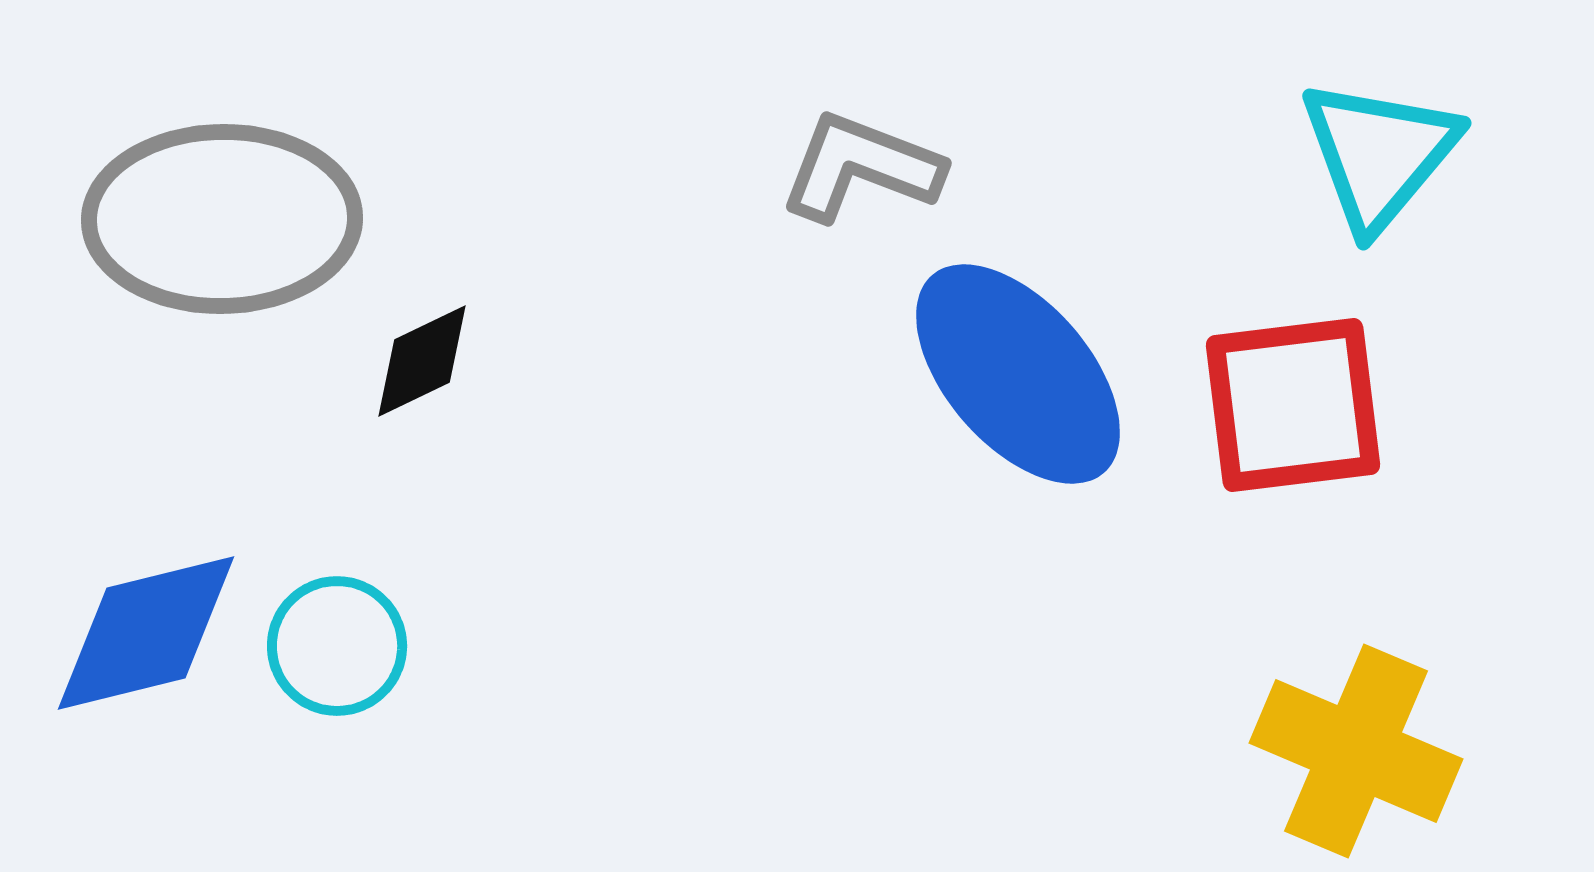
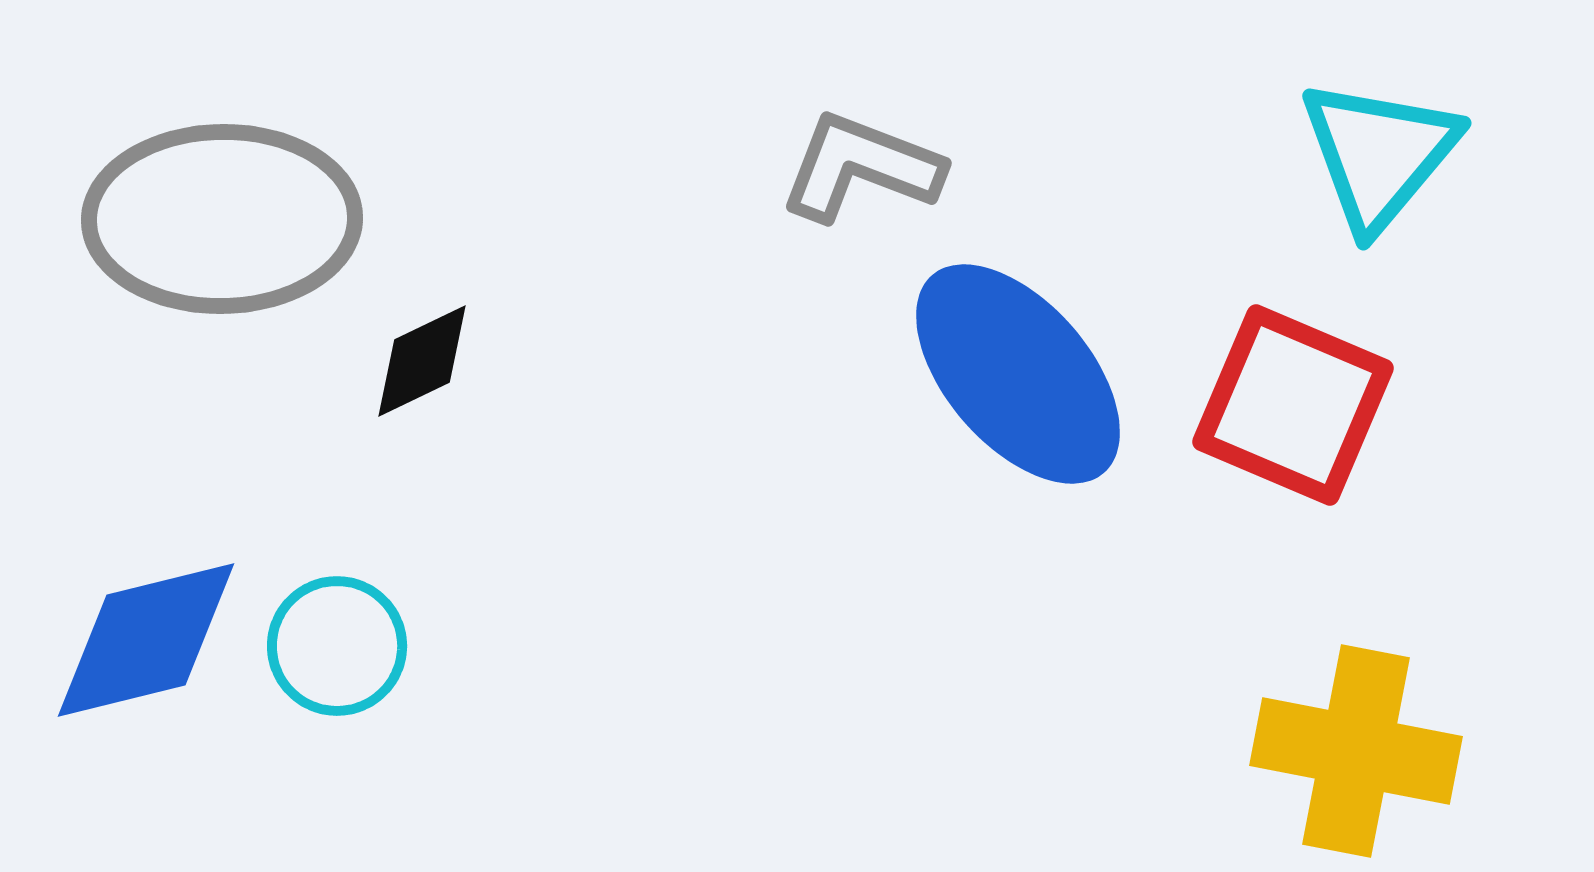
red square: rotated 30 degrees clockwise
blue diamond: moved 7 px down
yellow cross: rotated 12 degrees counterclockwise
